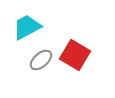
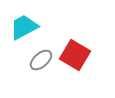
cyan trapezoid: moved 3 px left
